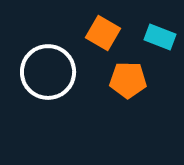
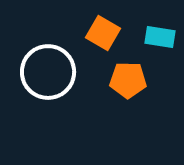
cyan rectangle: rotated 12 degrees counterclockwise
